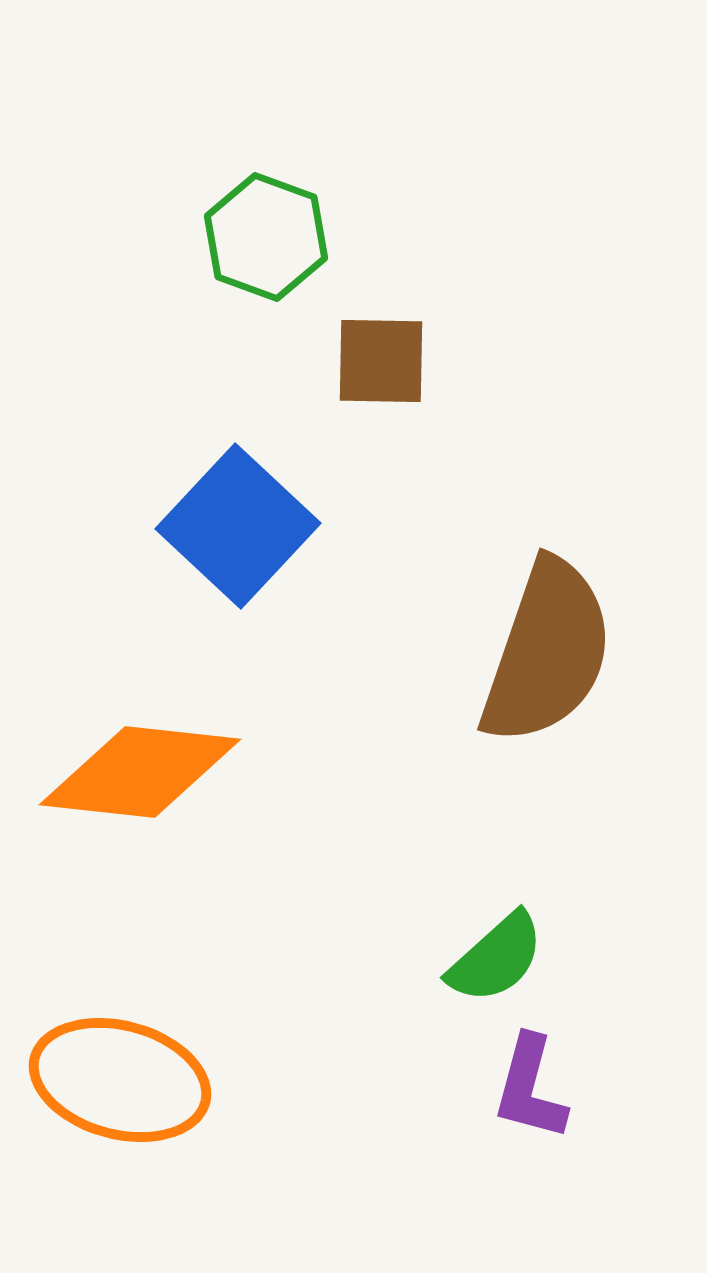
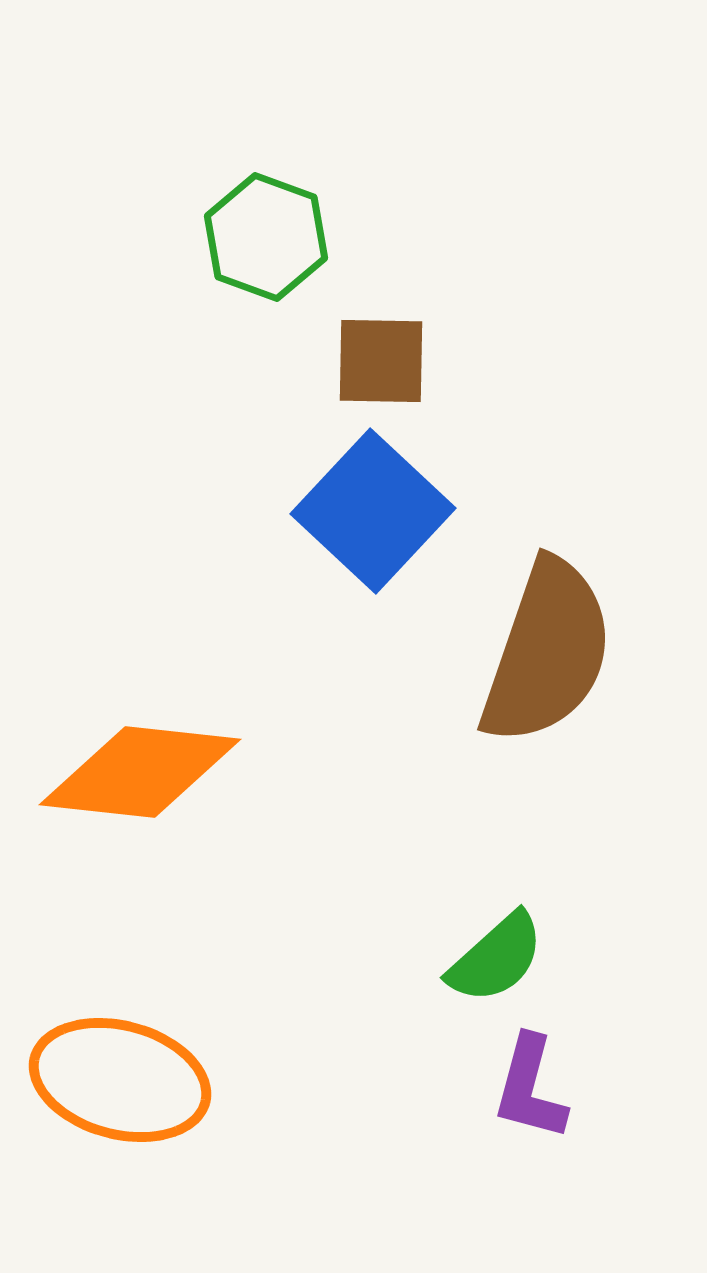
blue square: moved 135 px right, 15 px up
